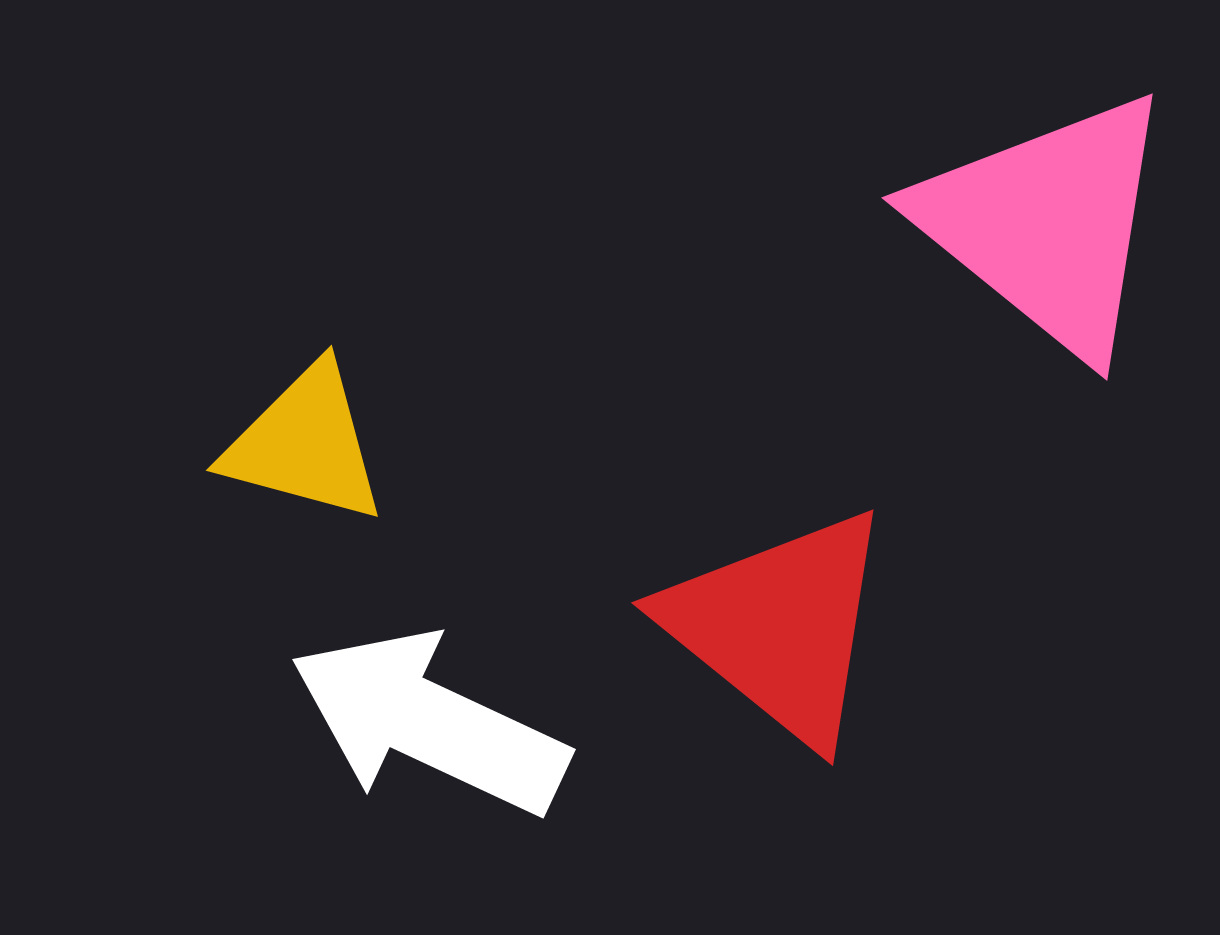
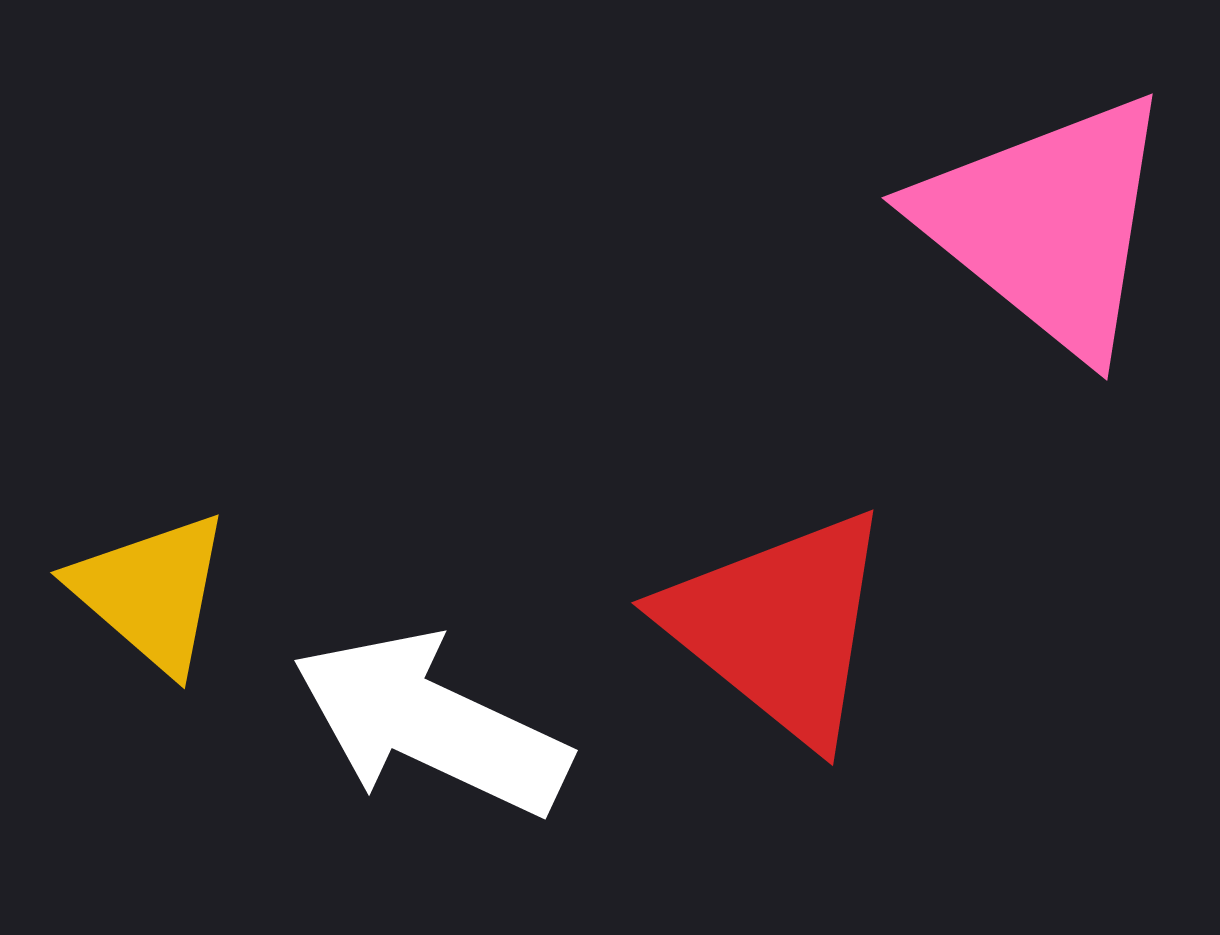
yellow triangle: moved 154 px left, 148 px down; rotated 26 degrees clockwise
white arrow: moved 2 px right, 1 px down
